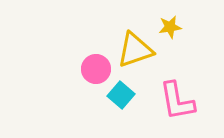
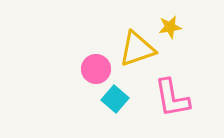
yellow triangle: moved 2 px right, 1 px up
cyan square: moved 6 px left, 4 px down
pink L-shape: moved 5 px left, 3 px up
